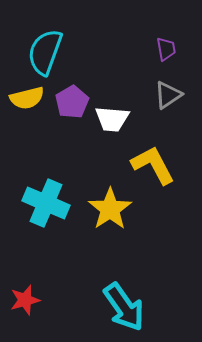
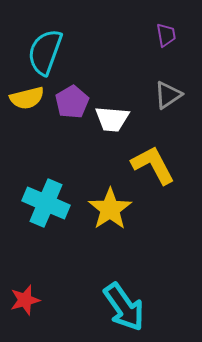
purple trapezoid: moved 14 px up
